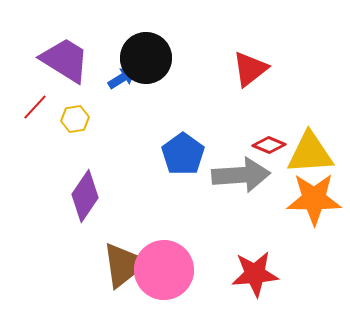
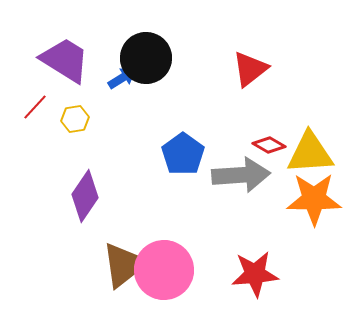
red diamond: rotated 8 degrees clockwise
